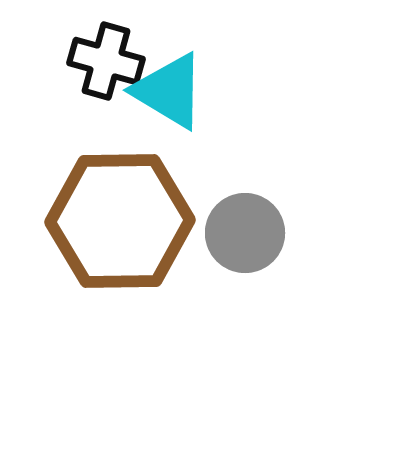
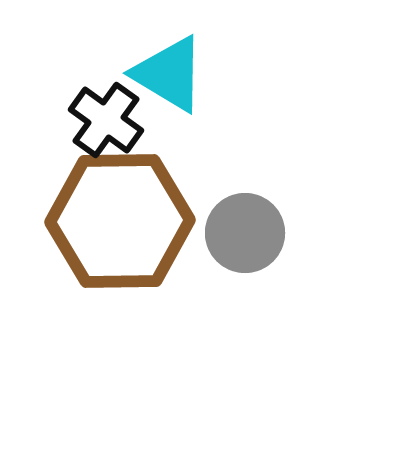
black cross: moved 59 px down; rotated 20 degrees clockwise
cyan triangle: moved 17 px up
